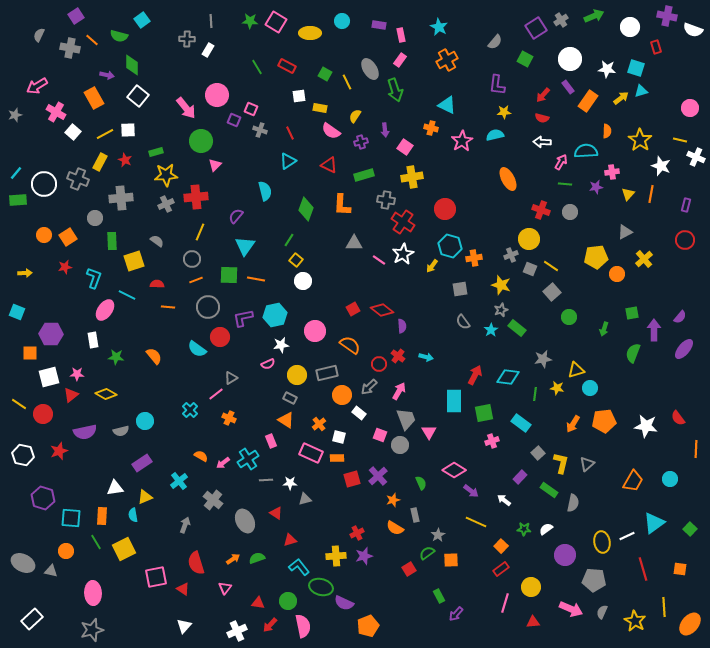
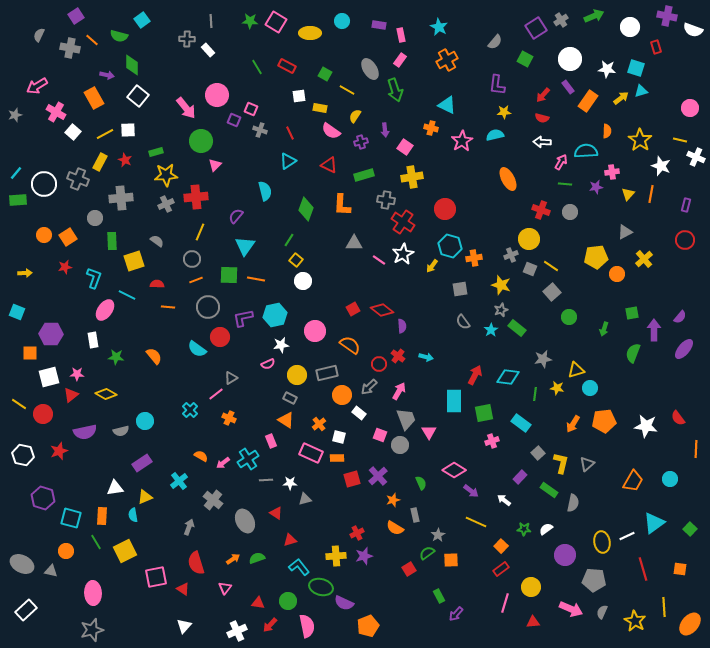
white rectangle at (208, 50): rotated 72 degrees counterclockwise
yellow line at (347, 82): moved 8 px down; rotated 35 degrees counterclockwise
cyan square at (71, 518): rotated 10 degrees clockwise
gray arrow at (185, 525): moved 4 px right, 2 px down
yellow square at (124, 549): moved 1 px right, 2 px down
gray ellipse at (23, 563): moved 1 px left, 1 px down
white rectangle at (32, 619): moved 6 px left, 9 px up
pink semicircle at (303, 626): moved 4 px right
